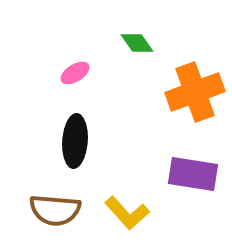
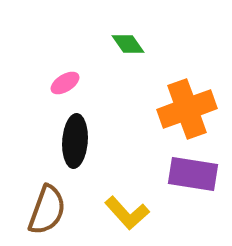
green diamond: moved 9 px left, 1 px down
pink ellipse: moved 10 px left, 10 px down
orange cross: moved 8 px left, 17 px down
brown semicircle: moved 8 px left; rotated 75 degrees counterclockwise
